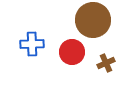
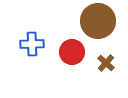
brown circle: moved 5 px right, 1 px down
brown cross: rotated 24 degrees counterclockwise
